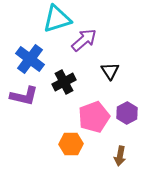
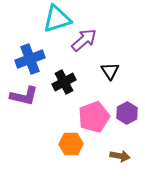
blue cross: rotated 32 degrees clockwise
brown arrow: rotated 90 degrees counterclockwise
